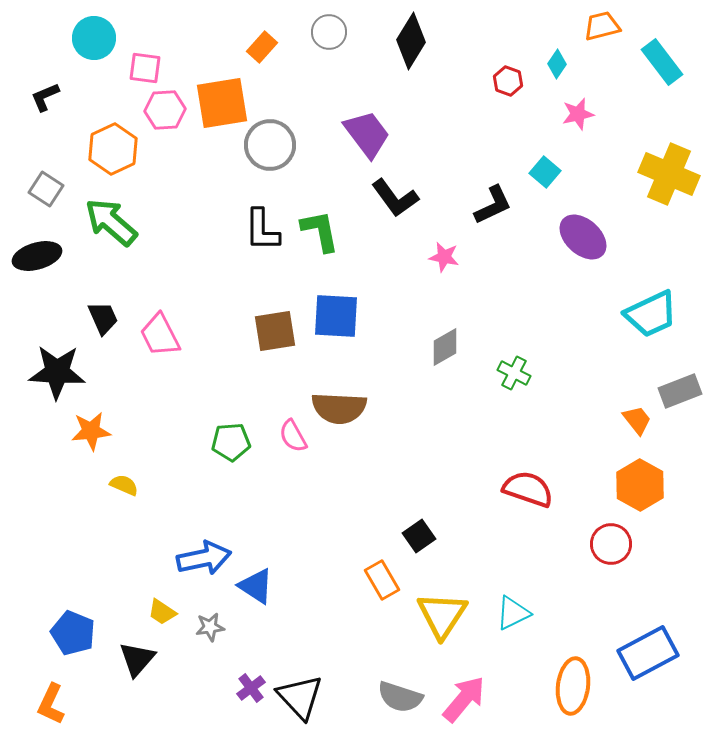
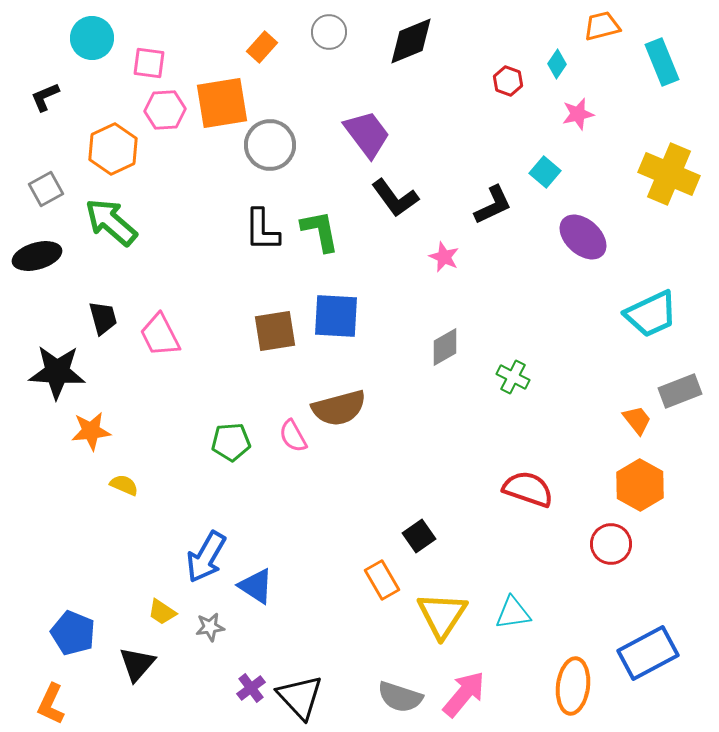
cyan circle at (94, 38): moved 2 px left
black diamond at (411, 41): rotated 36 degrees clockwise
cyan rectangle at (662, 62): rotated 15 degrees clockwise
pink square at (145, 68): moved 4 px right, 5 px up
gray square at (46, 189): rotated 28 degrees clockwise
pink star at (444, 257): rotated 12 degrees clockwise
black trapezoid at (103, 318): rotated 9 degrees clockwise
green cross at (514, 373): moved 1 px left, 4 px down
brown semicircle at (339, 408): rotated 18 degrees counterclockwise
blue arrow at (204, 558): moved 2 px right, 1 px up; rotated 132 degrees clockwise
cyan triangle at (513, 613): rotated 18 degrees clockwise
black triangle at (137, 659): moved 5 px down
pink arrow at (464, 699): moved 5 px up
